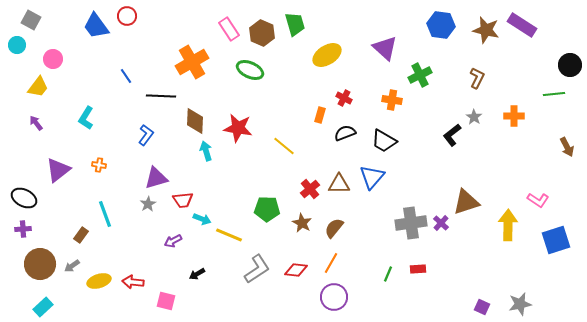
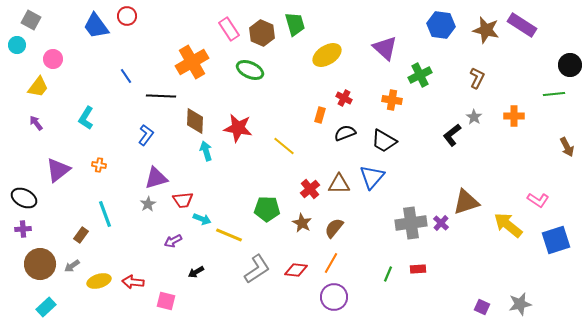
yellow arrow at (508, 225): rotated 52 degrees counterclockwise
black arrow at (197, 274): moved 1 px left, 2 px up
cyan rectangle at (43, 307): moved 3 px right
